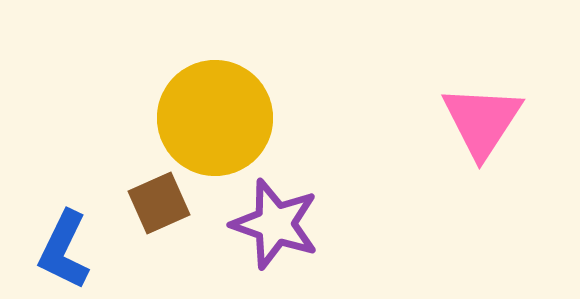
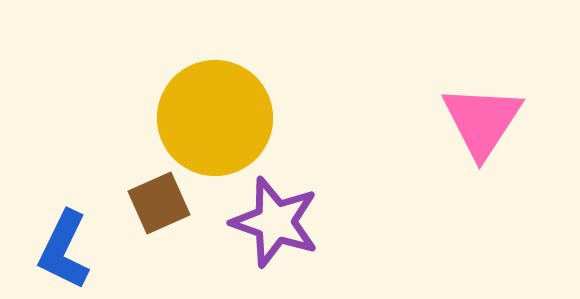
purple star: moved 2 px up
